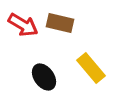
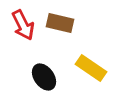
red arrow: rotated 32 degrees clockwise
yellow rectangle: rotated 16 degrees counterclockwise
